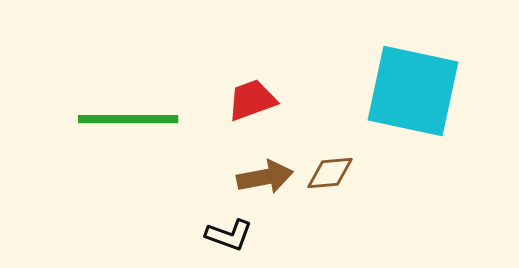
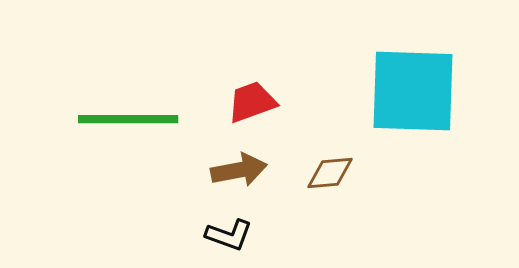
cyan square: rotated 10 degrees counterclockwise
red trapezoid: moved 2 px down
brown arrow: moved 26 px left, 7 px up
